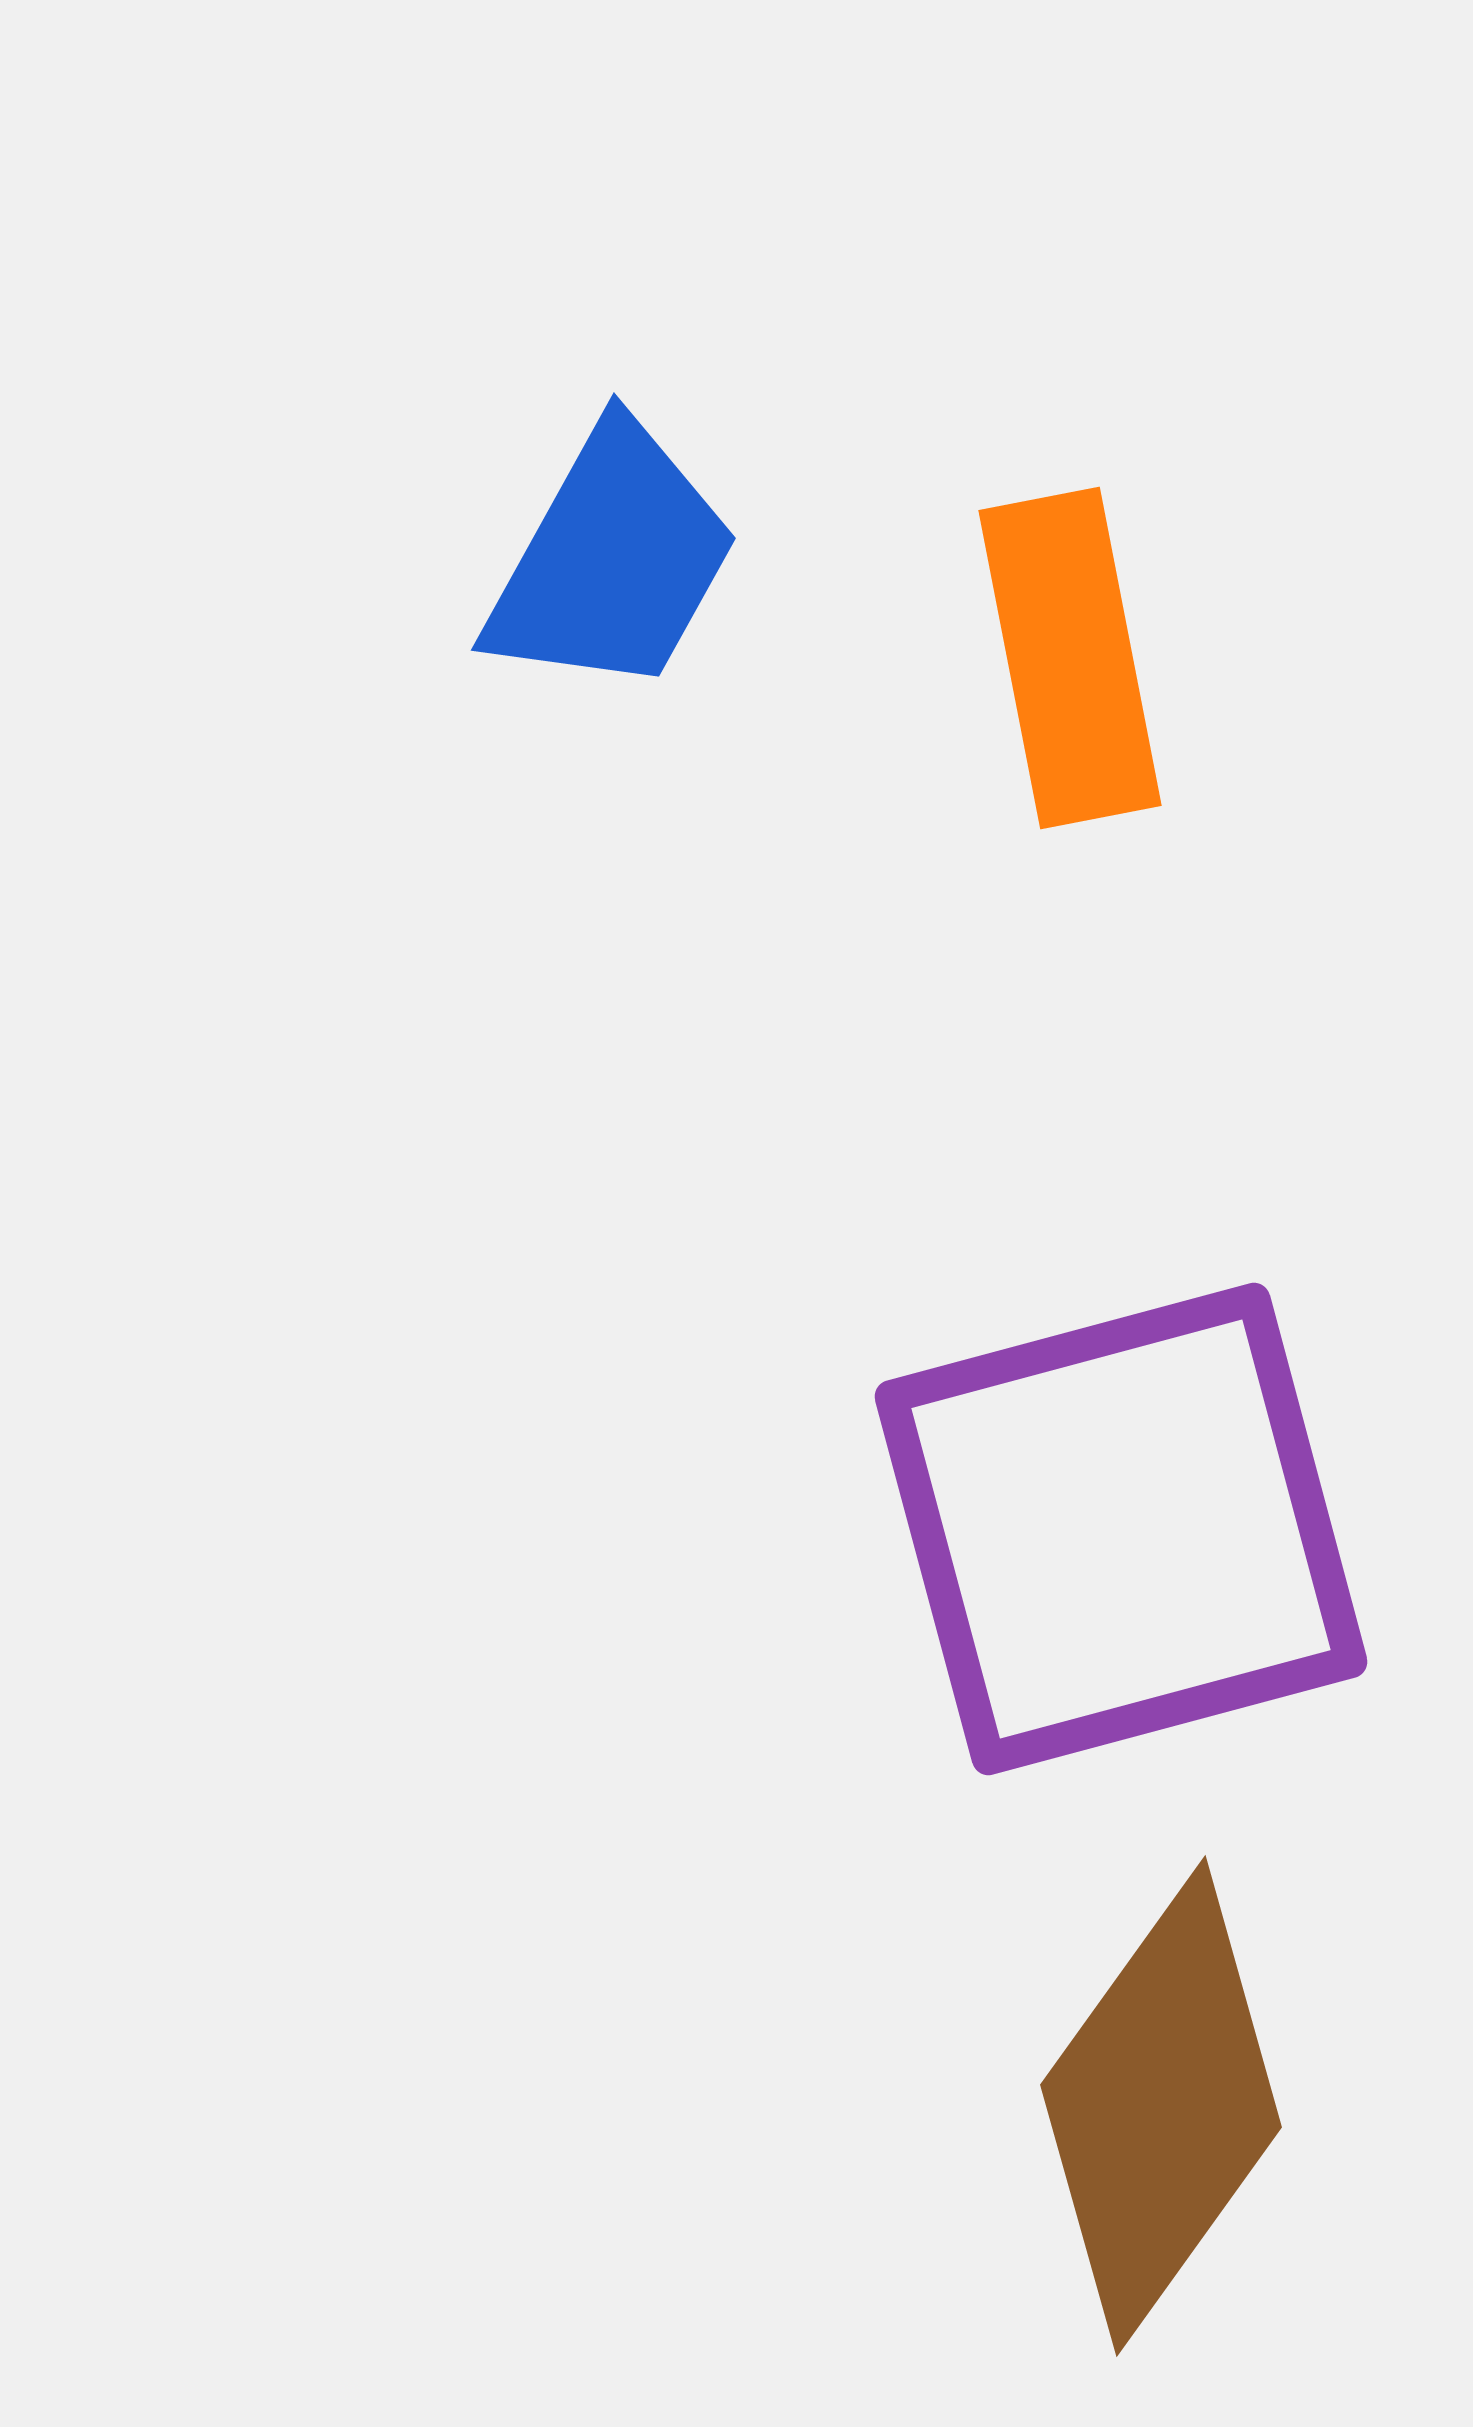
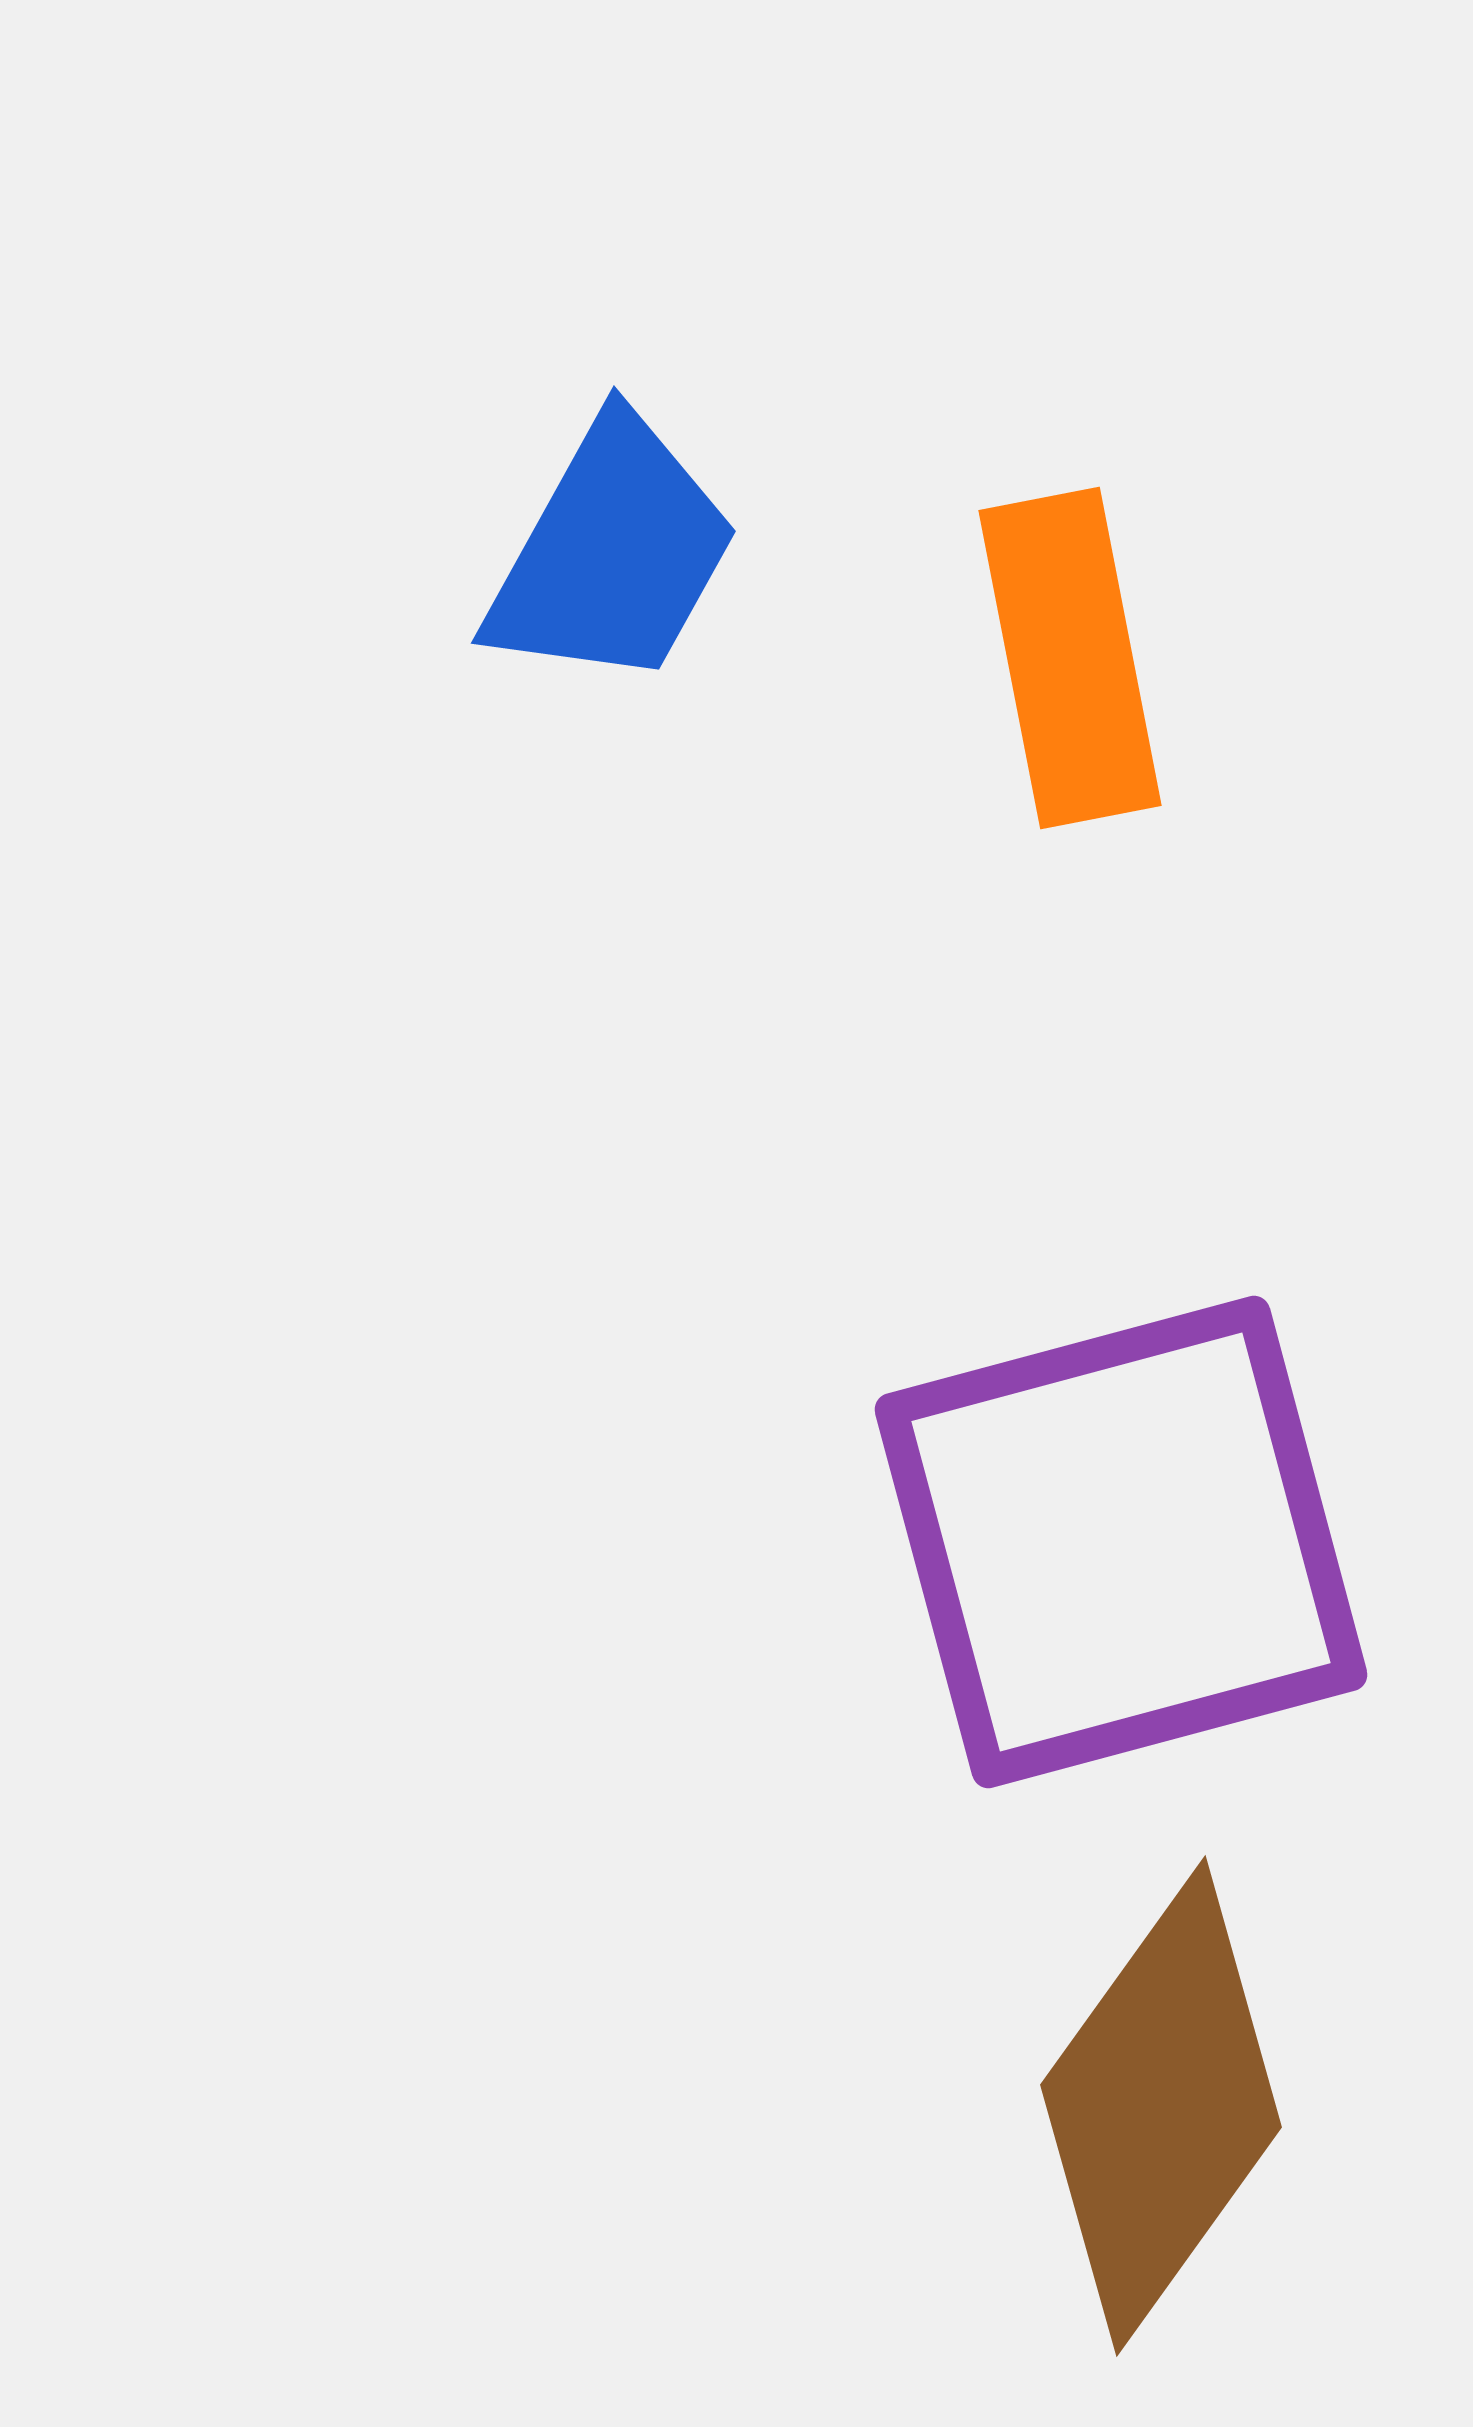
blue trapezoid: moved 7 px up
purple square: moved 13 px down
